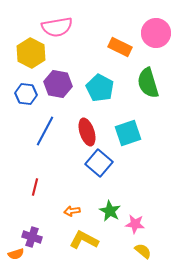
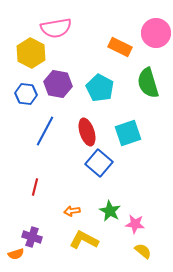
pink semicircle: moved 1 px left, 1 px down
